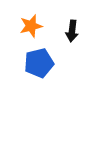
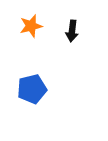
blue pentagon: moved 7 px left, 26 px down
